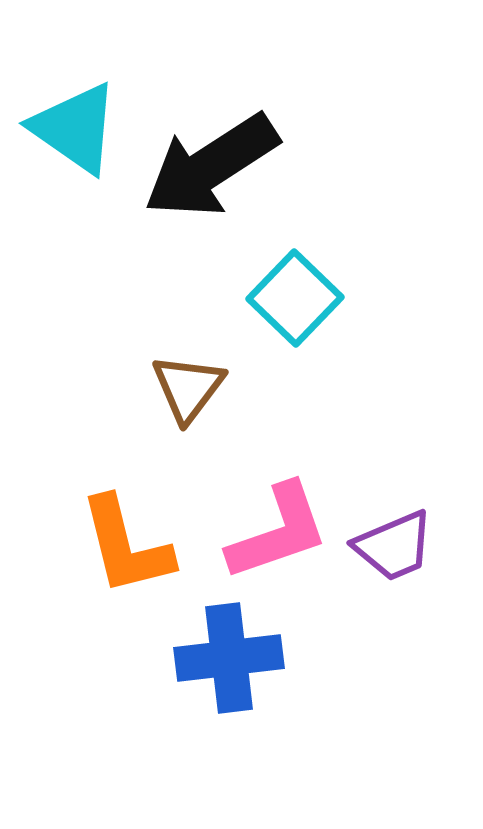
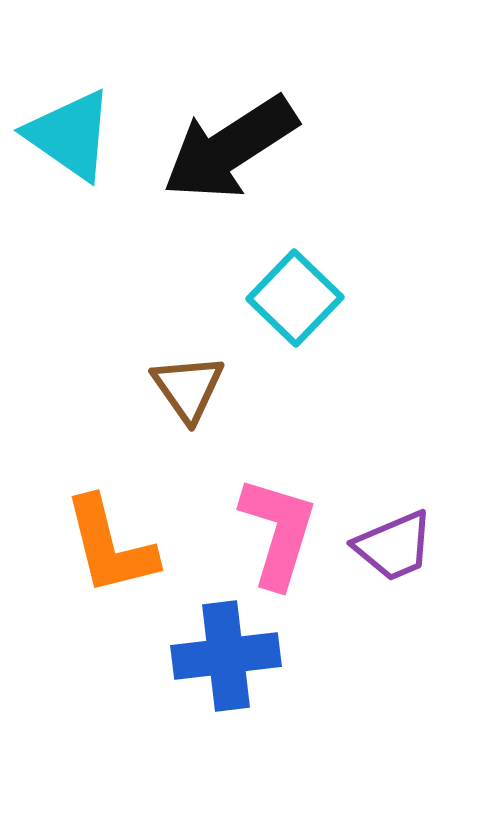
cyan triangle: moved 5 px left, 7 px down
black arrow: moved 19 px right, 18 px up
brown triangle: rotated 12 degrees counterclockwise
pink L-shape: rotated 54 degrees counterclockwise
orange L-shape: moved 16 px left
blue cross: moved 3 px left, 2 px up
